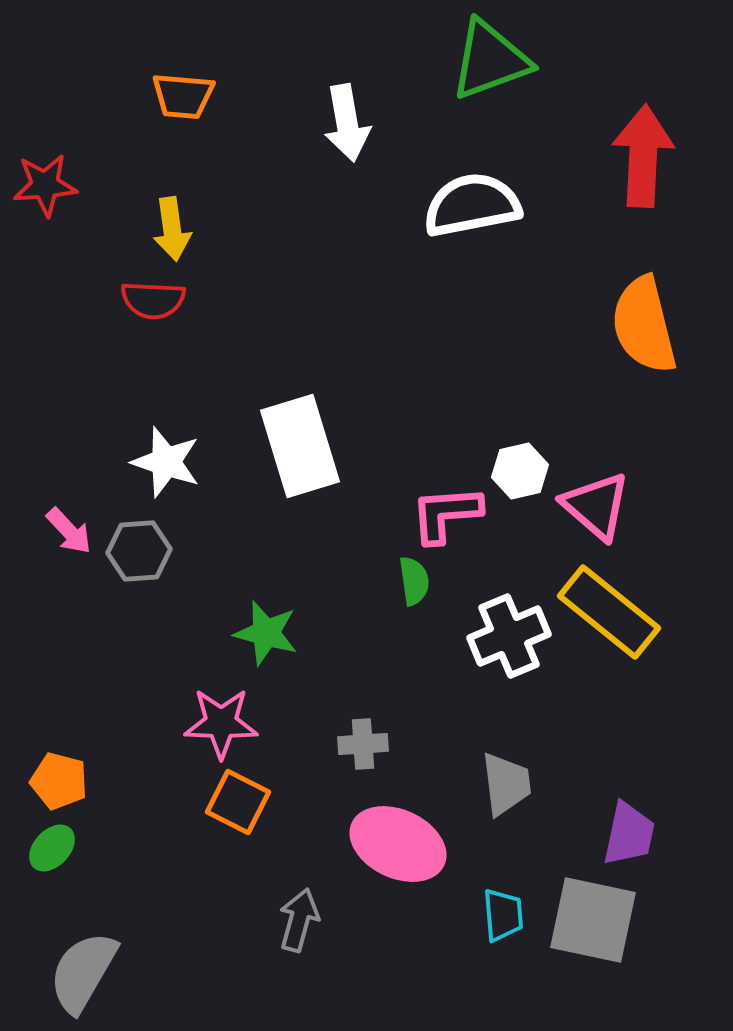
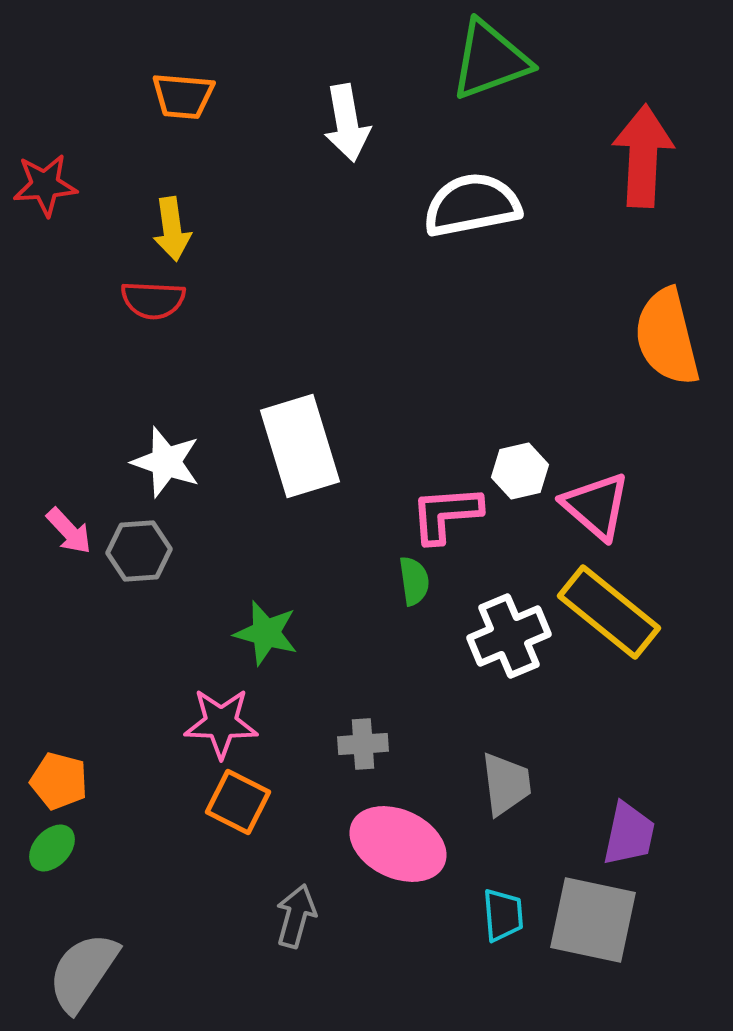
orange semicircle: moved 23 px right, 12 px down
gray arrow: moved 3 px left, 4 px up
gray semicircle: rotated 4 degrees clockwise
